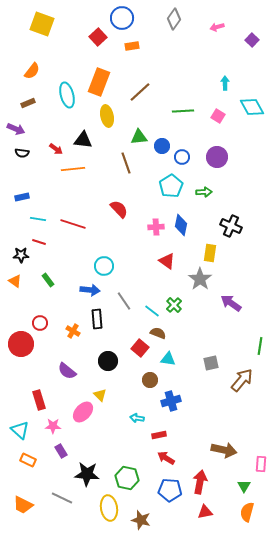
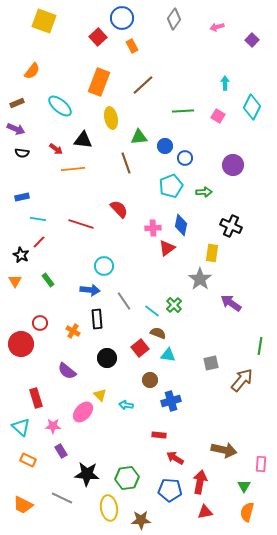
yellow square at (42, 24): moved 2 px right, 3 px up
orange rectangle at (132, 46): rotated 72 degrees clockwise
brown line at (140, 92): moved 3 px right, 7 px up
cyan ellipse at (67, 95): moved 7 px left, 11 px down; rotated 35 degrees counterclockwise
brown rectangle at (28, 103): moved 11 px left
cyan diamond at (252, 107): rotated 55 degrees clockwise
yellow ellipse at (107, 116): moved 4 px right, 2 px down
blue circle at (162, 146): moved 3 px right
blue circle at (182, 157): moved 3 px right, 1 px down
purple circle at (217, 157): moved 16 px right, 8 px down
cyan pentagon at (171, 186): rotated 10 degrees clockwise
red line at (73, 224): moved 8 px right
pink cross at (156, 227): moved 3 px left, 1 px down
red line at (39, 242): rotated 64 degrees counterclockwise
yellow rectangle at (210, 253): moved 2 px right
black star at (21, 255): rotated 28 degrees clockwise
red triangle at (167, 261): moved 13 px up; rotated 48 degrees clockwise
orange triangle at (15, 281): rotated 24 degrees clockwise
red square at (140, 348): rotated 12 degrees clockwise
cyan triangle at (168, 359): moved 4 px up
black circle at (108, 361): moved 1 px left, 3 px up
red rectangle at (39, 400): moved 3 px left, 2 px up
cyan arrow at (137, 418): moved 11 px left, 13 px up
cyan triangle at (20, 430): moved 1 px right, 3 px up
red rectangle at (159, 435): rotated 16 degrees clockwise
red arrow at (166, 458): moved 9 px right
green hexagon at (127, 478): rotated 20 degrees counterclockwise
brown star at (141, 520): rotated 18 degrees counterclockwise
